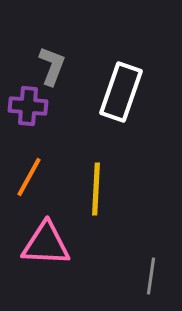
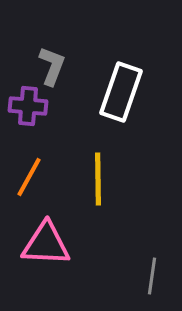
yellow line: moved 2 px right, 10 px up; rotated 4 degrees counterclockwise
gray line: moved 1 px right
